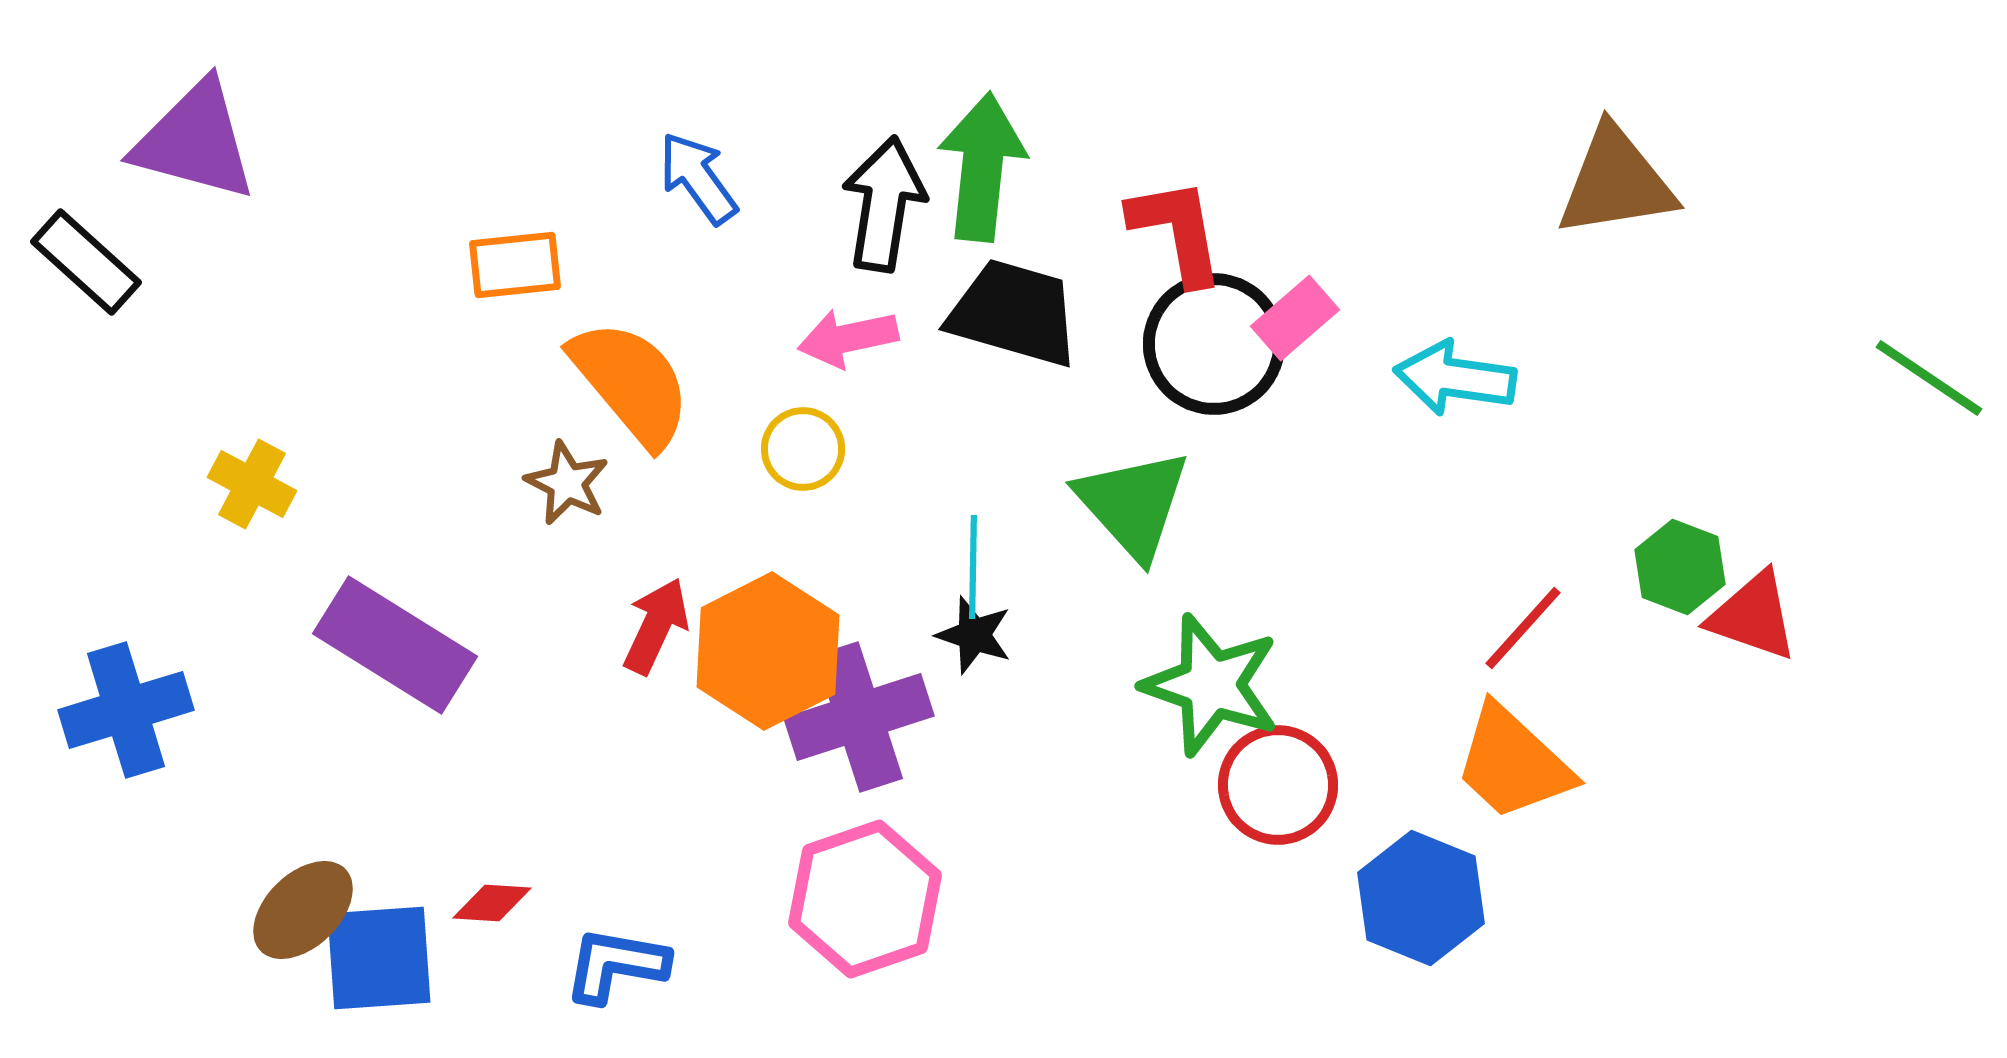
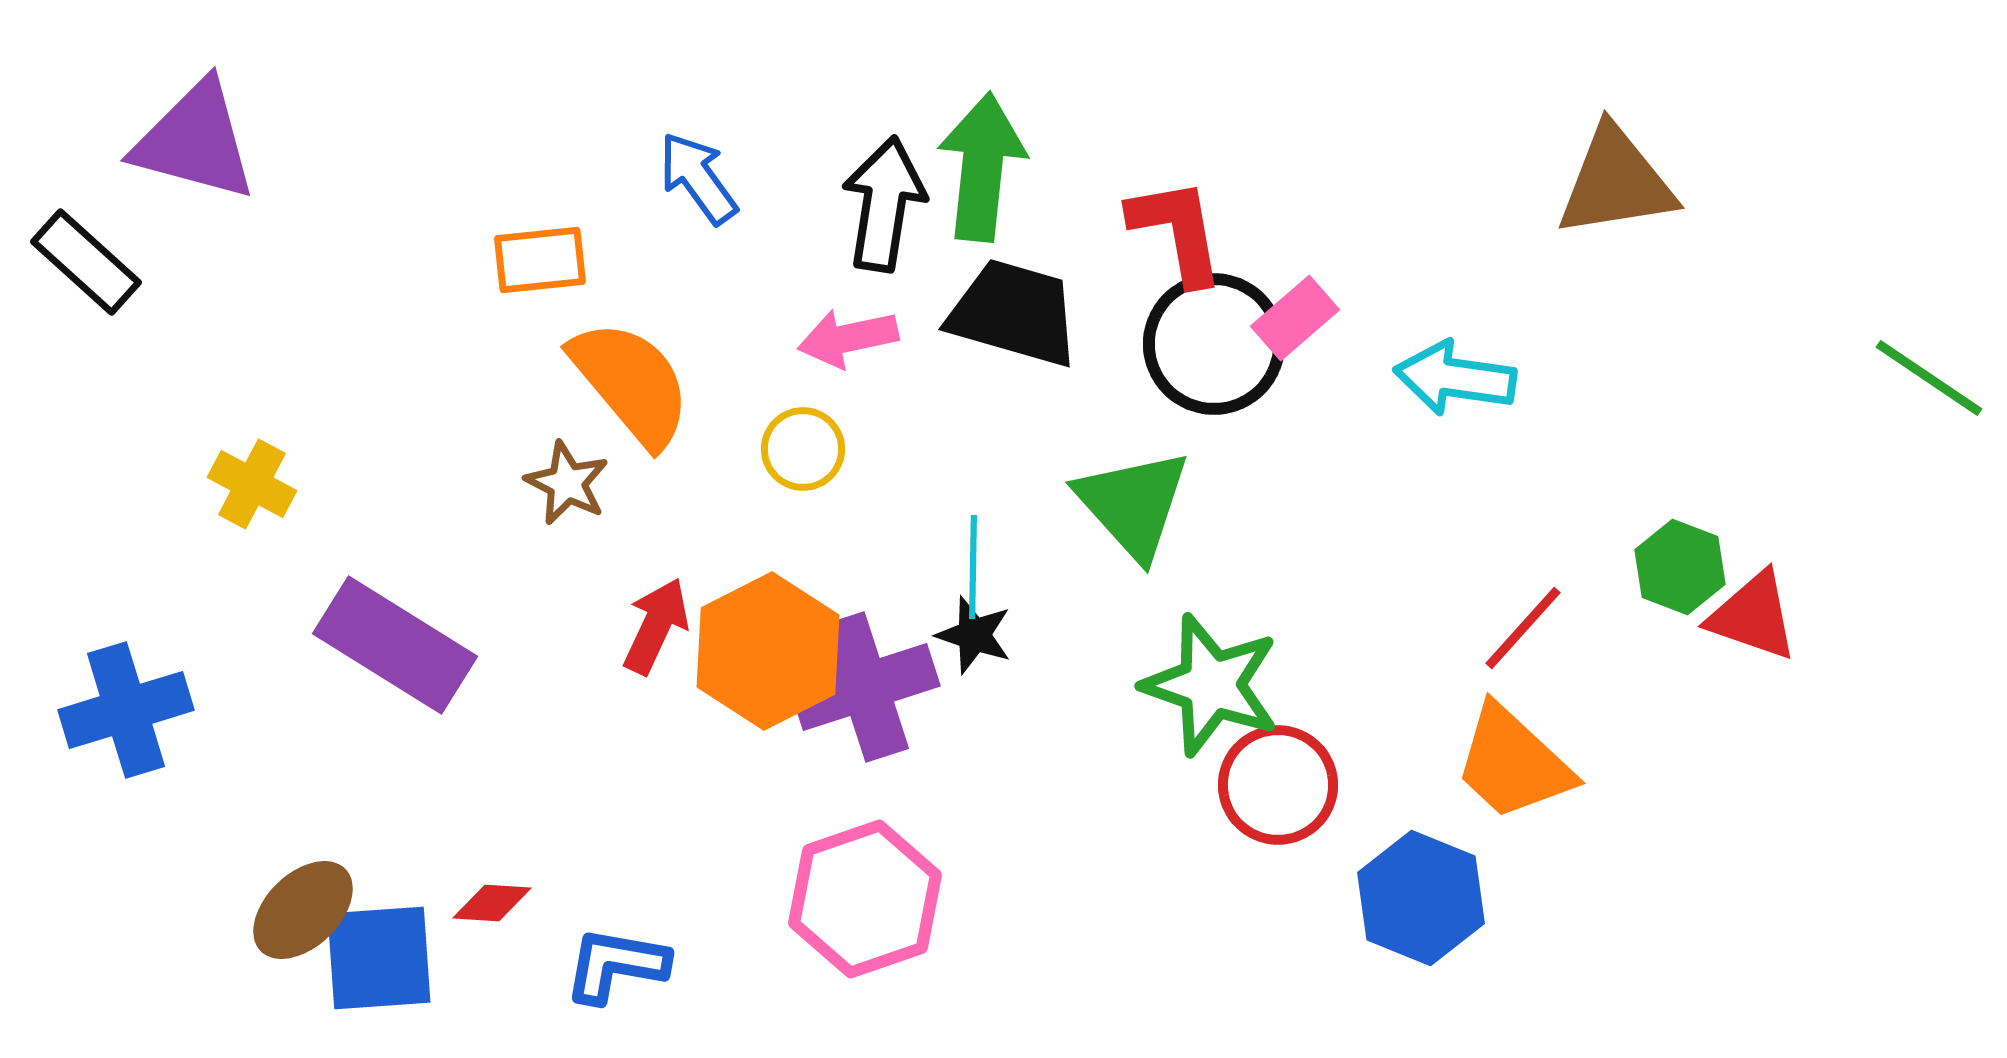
orange rectangle: moved 25 px right, 5 px up
purple cross: moved 6 px right, 30 px up
